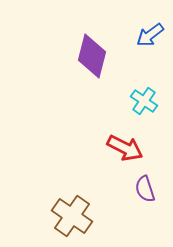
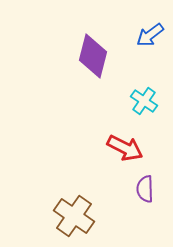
purple diamond: moved 1 px right
purple semicircle: rotated 16 degrees clockwise
brown cross: moved 2 px right
